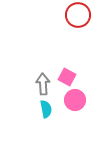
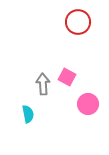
red circle: moved 7 px down
pink circle: moved 13 px right, 4 px down
cyan semicircle: moved 18 px left, 5 px down
